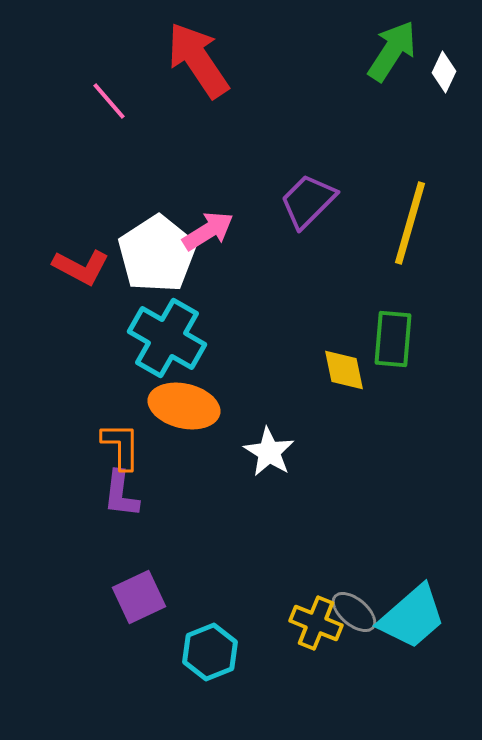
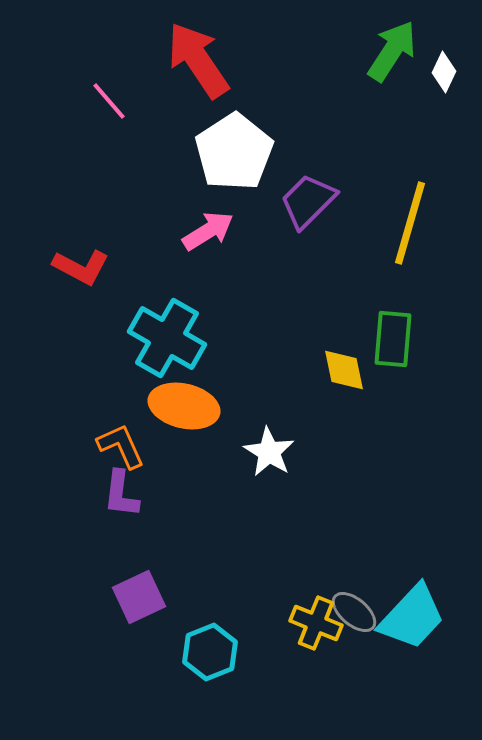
white pentagon: moved 77 px right, 102 px up
orange L-shape: rotated 24 degrees counterclockwise
cyan trapezoid: rotated 6 degrees counterclockwise
